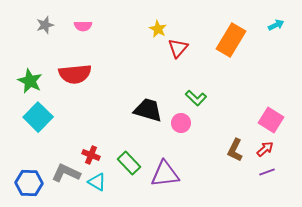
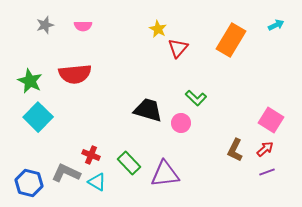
blue hexagon: rotated 12 degrees clockwise
